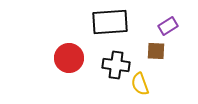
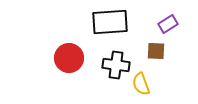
purple rectangle: moved 2 px up
yellow semicircle: moved 1 px right
